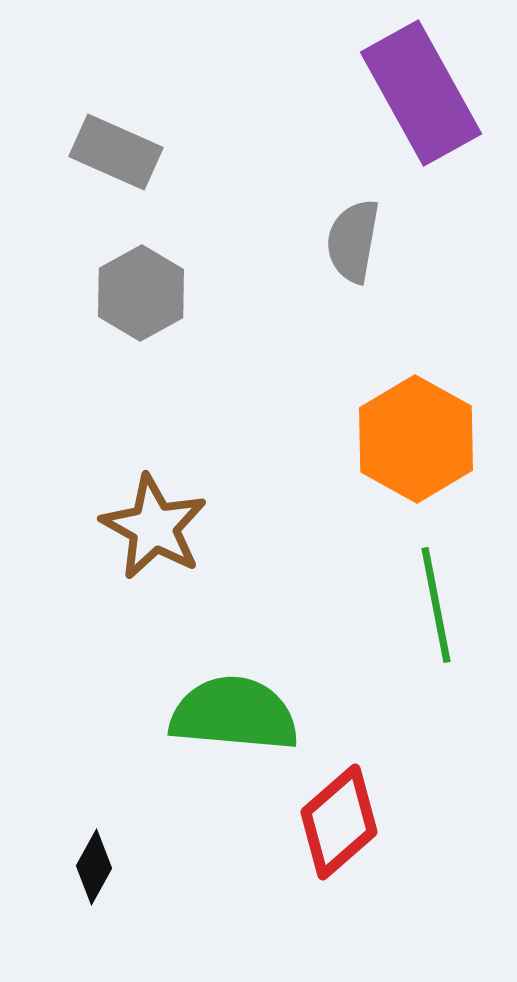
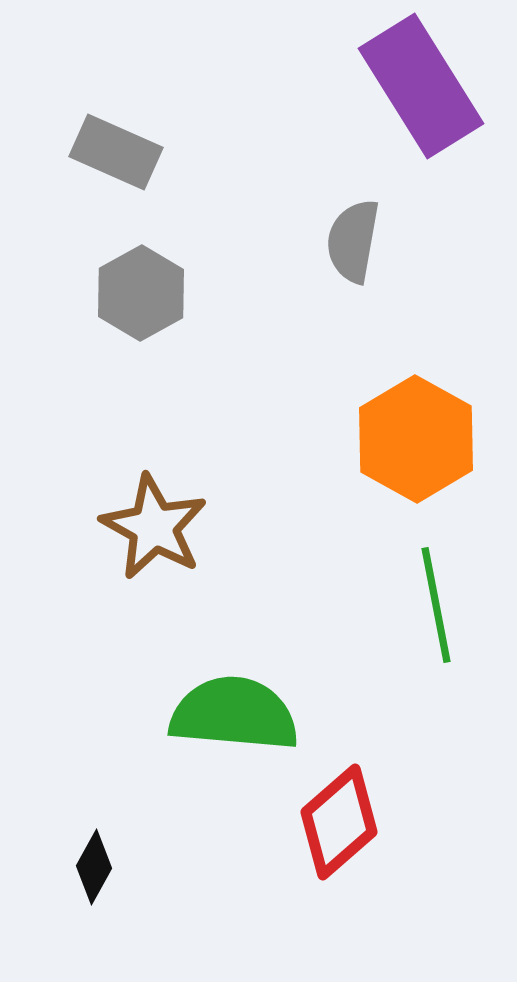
purple rectangle: moved 7 px up; rotated 3 degrees counterclockwise
